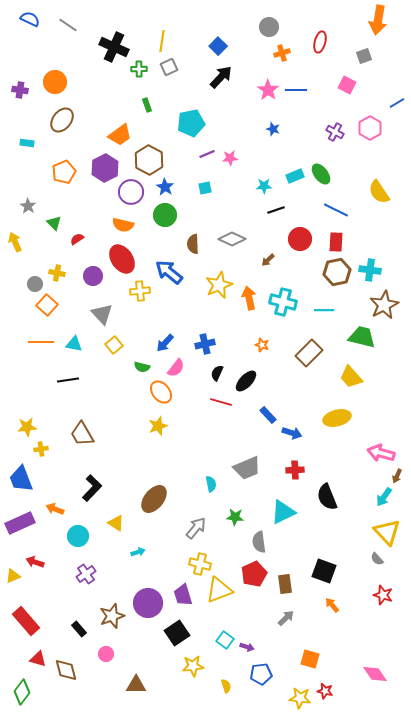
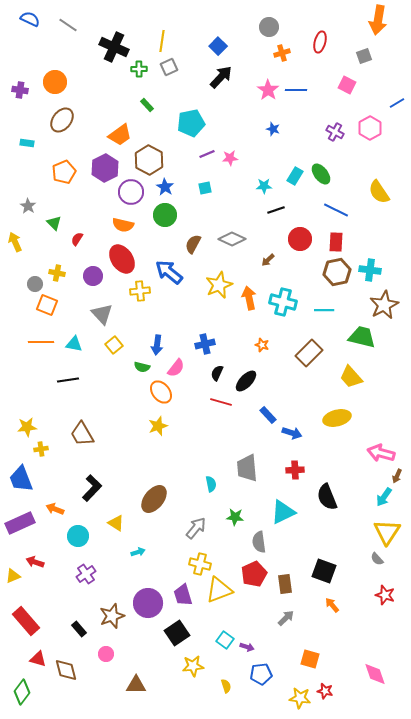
green rectangle at (147, 105): rotated 24 degrees counterclockwise
cyan rectangle at (295, 176): rotated 36 degrees counterclockwise
red semicircle at (77, 239): rotated 24 degrees counterclockwise
brown semicircle at (193, 244): rotated 30 degrees clockwise
orange square at (47, 305): rotated 20 degrees counterclockwise
blue arrow at (165, 343): moved 8 px left, 2 px down; rotated 36 degrees counterclockwise
gray trapezoid at (247, 468): rotated 108 degrees clockwise
yellow triangle at (387, 532): rotated 16 degrees clockwise
red star at (383, 595): moved 2 px right
pink diamond at (375, 674): rotated 15 degrees clockwise
